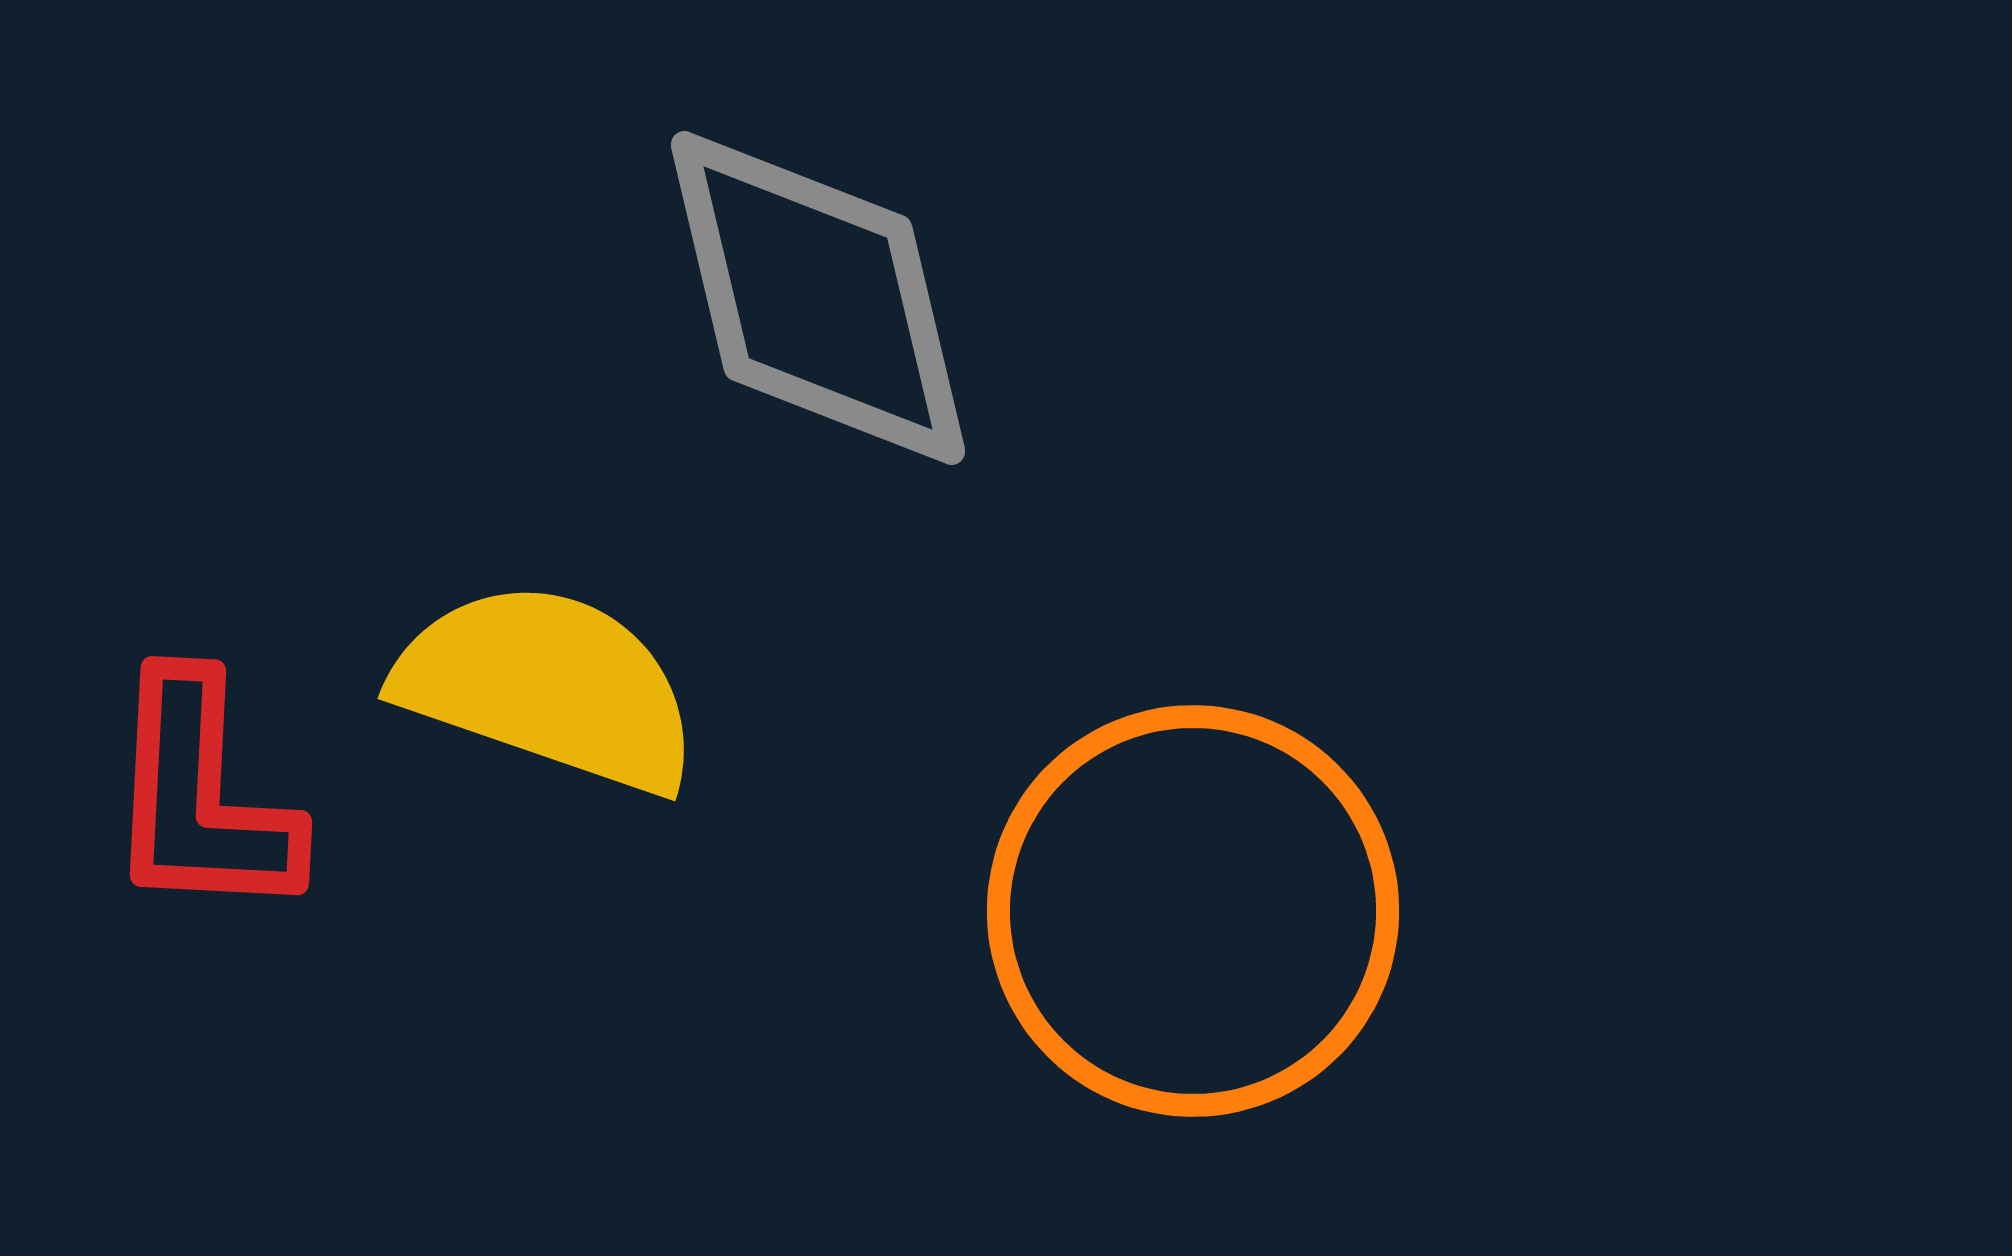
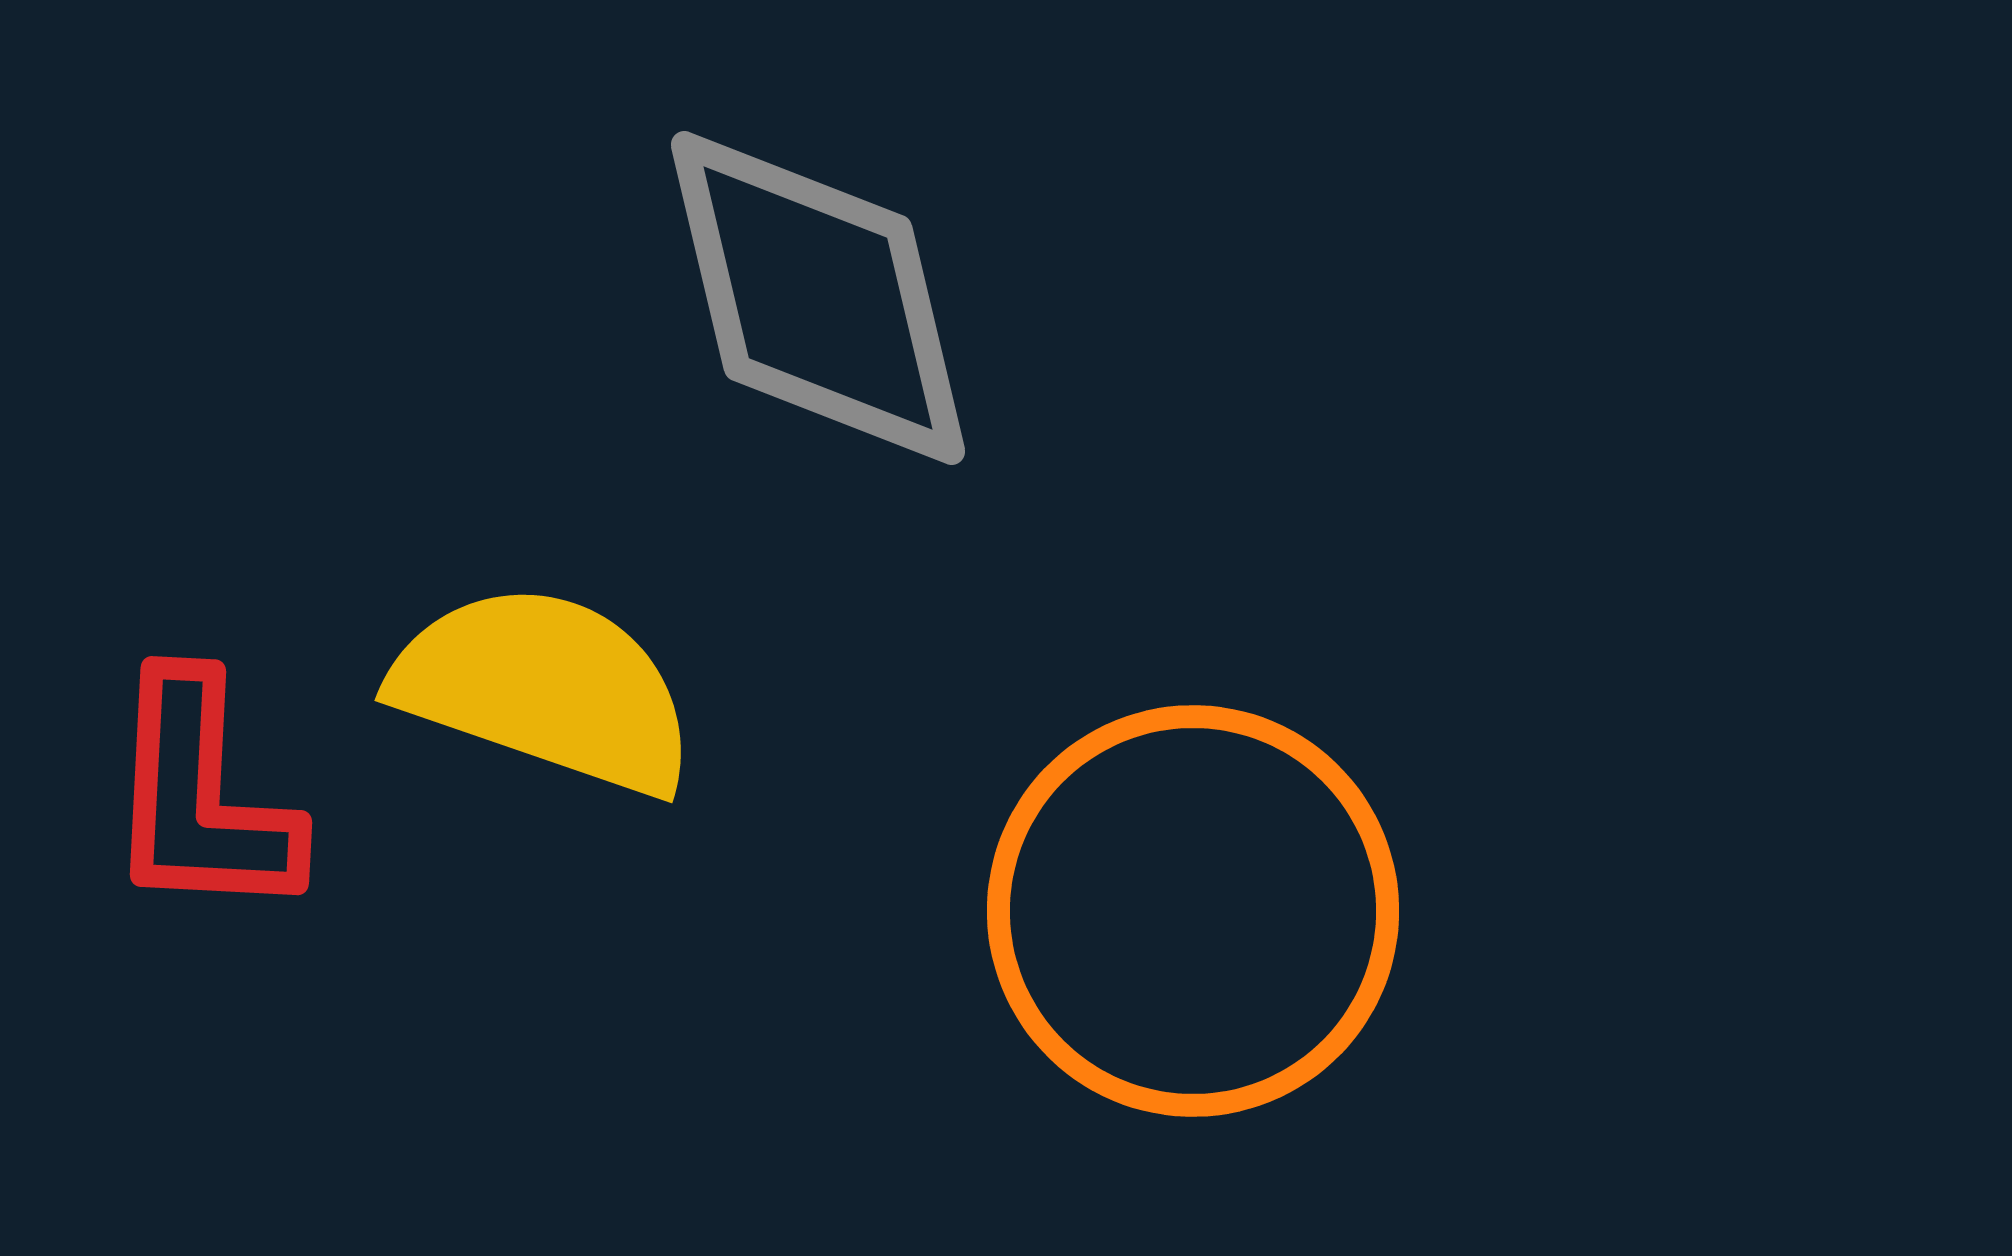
yellow semicircle: moved 3 px left, 2 px down
